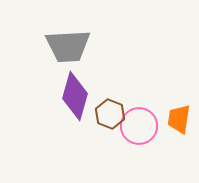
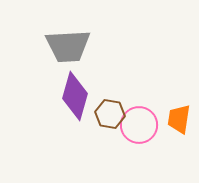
brown hexagon: rotated 12 degrees counterclockwise
pink circle: moved 1 px up
